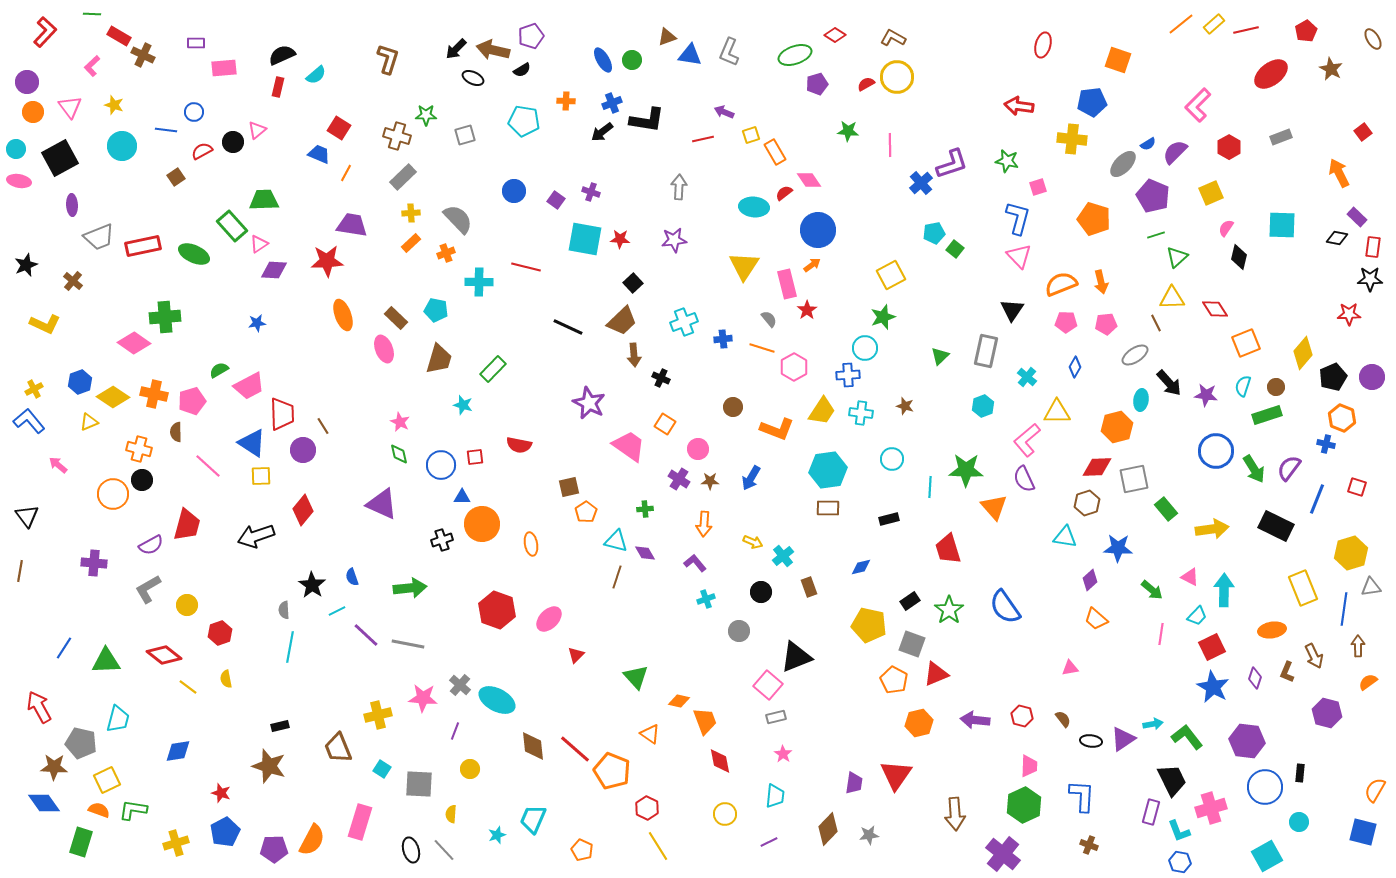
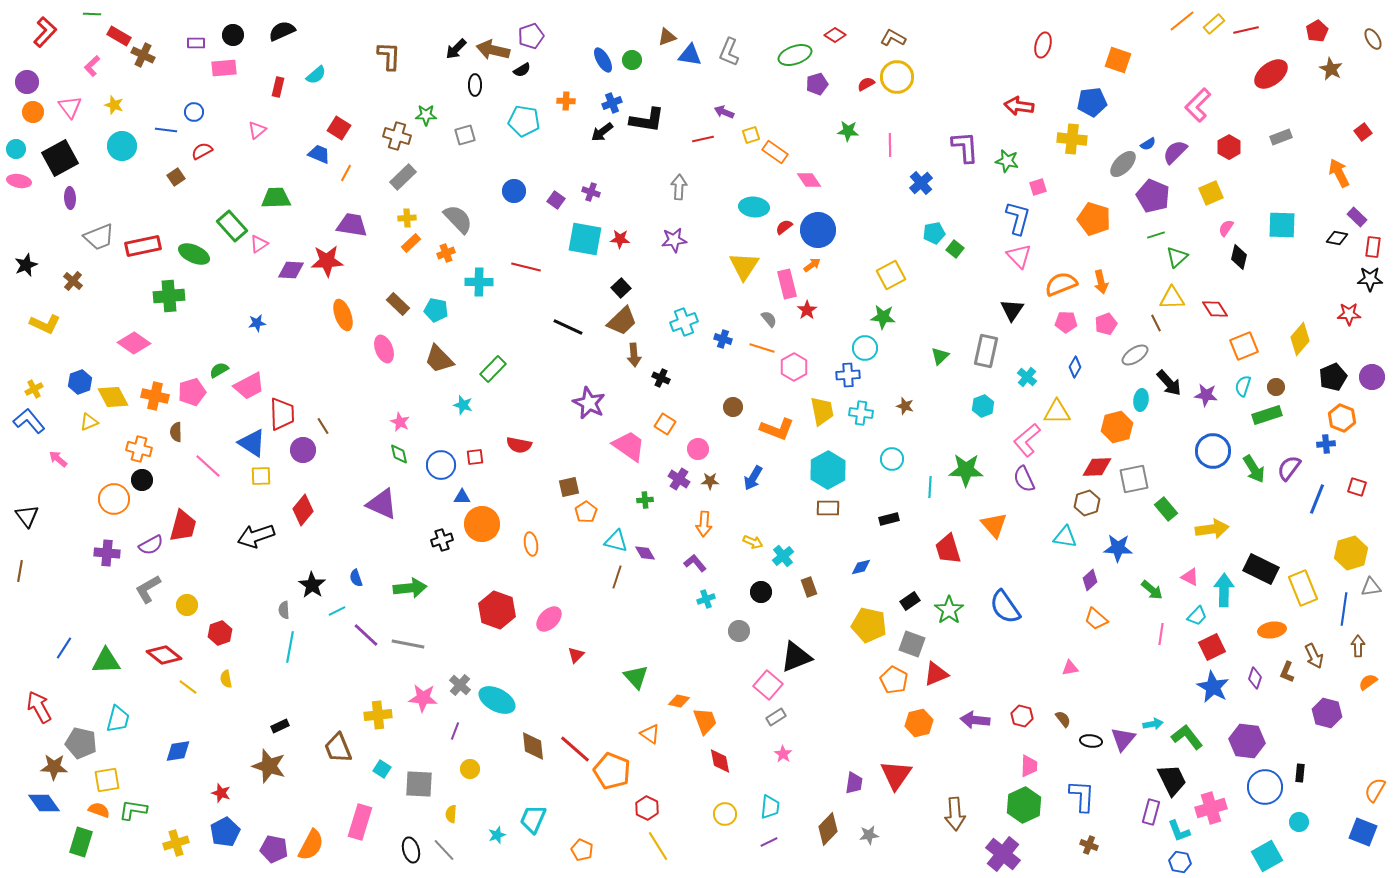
orange line at (1181, 24): moved 1 px right, 3 px up
red pentagon at (1306, 31): moved 11 px right
black semicircle at (282, 55): moved 24 px up
brown L-shape at (388, 59): moved 1 px right, 3 px up; rotated 16 degrees counterclockwise
black ellipse at (473, 78): moved 2 px right, 7 px down; rotated 65 degrees clockwise
black circle at (233, 142): moved 107 px up
orange rectangle at (775, 152): rotated 25 degrees counterclockwise
purple L-shape at (952, 164): moved 13 px right, 17 px up; rotated 76 degrees counterclockwise
red semicircle at (784, 193): moved 34 px down
green trapezoid at (264, 200): moved 12 px right, 2 px up
purple ellipse at (72, 205): moved 2 px left, 7 px up
yellow cross at (411, 213): moved 4 px left, 5 px down
purple diamond at (274, 270): moved 17 px right
black square at (633, 283): moved 12 px left, 5 px down
green cross at (165, 317): moved 4 px right, 21 px up
green star at (883, 317): rotated 25 degrees clockwise
brown rectangle at (396, 318): moved 2 px right, 14 px up
pink pentagon at (1106, 324): rotated 15 degrees counterclockwise
blue cross at (723, 339): rotated 24 degrees clockwise
orange square at (1246, 343): moved 2 px left, 3 px down
yellow diamond at (1303, 353): moved 3 px left, 14 px up
brown trapezoid at (439, 359): rotated 120 degrees clockwise
orange cross at (154, 394): moved 1 px right, 2 px down
yellow diamond at (113, 397): rotated 28 degrees clockwise
pink pentagon at (192, 401): moved 9 px up
yellow trapezoid at (822, 411): rotated 44 degrees counterclockwise
blue cross at (1326, 444): rotated 18 degrees counterclockwise
blue circle at (1216, 451): moved 3 px left
pink arrow at (58, 465): moved 6 px up
cyan hexagon at (828, 470): rotated 21 degrees counterclockwise
blue arrow at (751, 478): moved 2 px right
orange circle at (113, 494): moved 1 px right, 5 px down
orange triangle at (994, 507): moved 18 px down
green cross at (645, 509): moved 9 px up
red trapezoid at (187, 525): moved 4 px left, 1 px down
black rectangle at (1276, 526): moved 15 px left, 43 px down
purple cross at (94, 563): moved 13 px right, 10 px up
blue semicircle at (352, 577): moved 4 px right, 1 px down
yellow cross at (378, 715): rotated 8 degrees clockwise
gray rectangle at (776, 717): rotated 18 degrees counterclockwise
black rectangle at (280, 726): rotated 12 degrees counterclockwise
purple triangle at (1123, 739): rotated 16 degrees counterclockwise
yellow square at (107, 780): rotated 16 degrees clockwise
cyan trapezoid at (775, 796): moved 5 px left, 11 px down
blue square at (1363, 832): rotated 8 degrees clockwise
orange semicircle at (312, 840): moved 1 px left, 5 px down
purple pentagon at (274, 849): rotated 12 degrees clockwise
